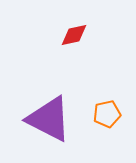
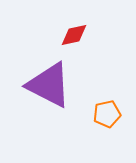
purple triangle: moved 34 px up
